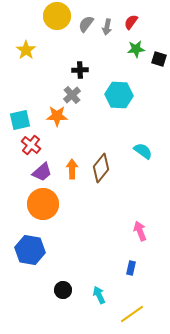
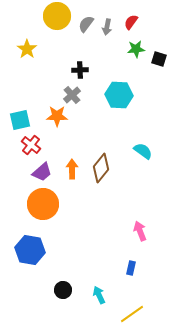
yellow star: moved 1 px right, 1 px up
